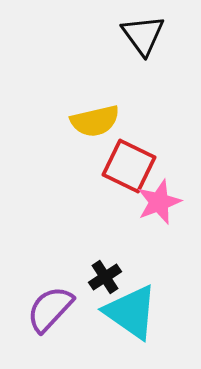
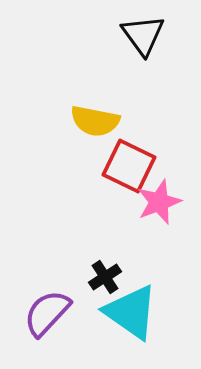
yellow semicircle: rotated 24 degrees clockwise
purple semicircle: moved 3 px left, 4 px down
